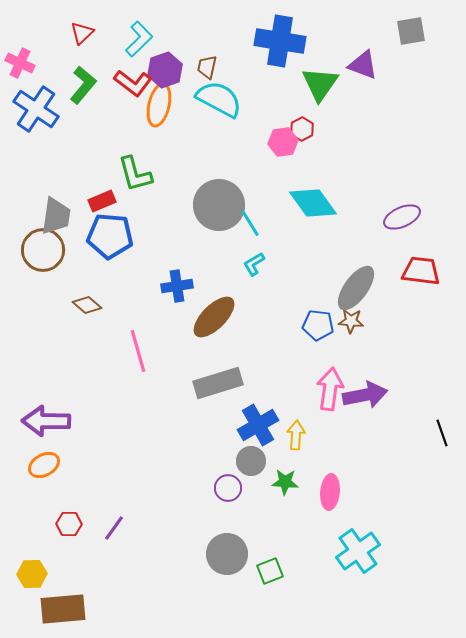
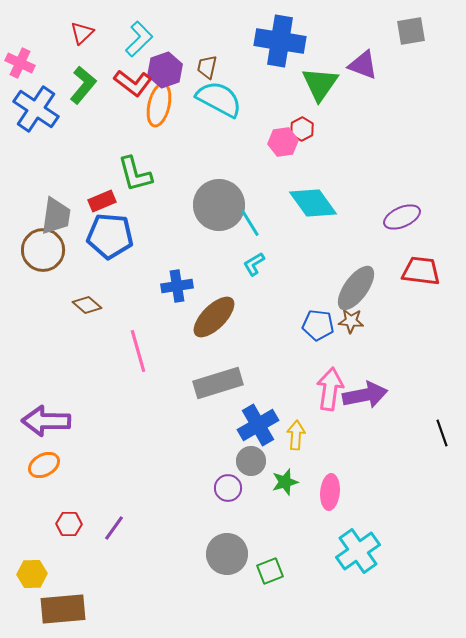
green star at (285, 482): rotated 20 degrees counterclockwise
